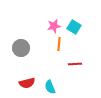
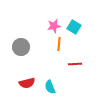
gray circle: moved 1 px up
